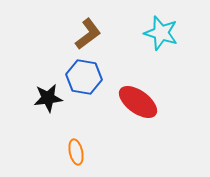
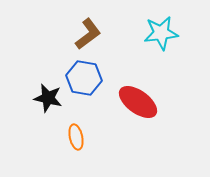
cyan star: rotated 24 degrees counterclockwise
blue hexagon: moved 1 px down
black star: rotated 20 degrees clockwise
orange ellipse: moved 15 px up
